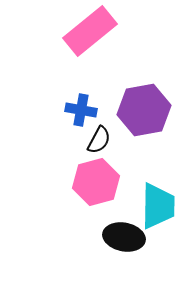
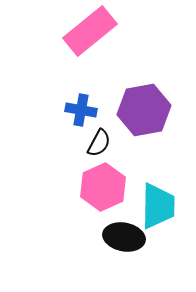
black semicircle: moved 3 px down
pink hexagon: moved 7 px right, 5 px down; rotated 9 degrees counterclockwise
